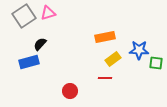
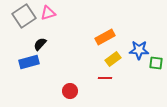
orange rectangle: rotated 18 degrees counterclockwise
